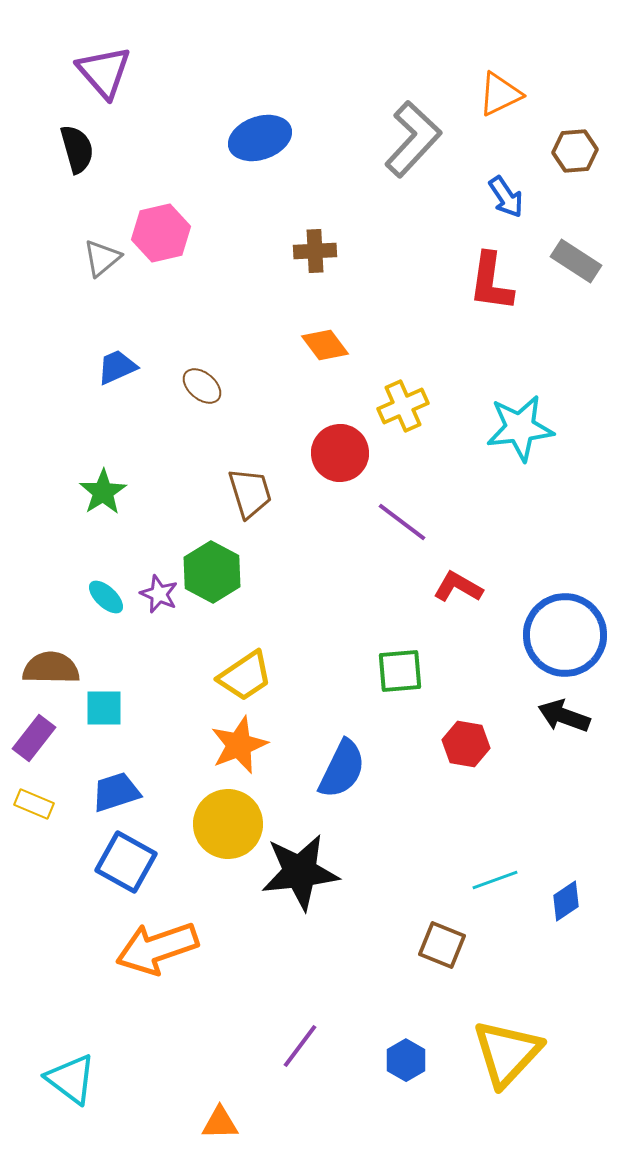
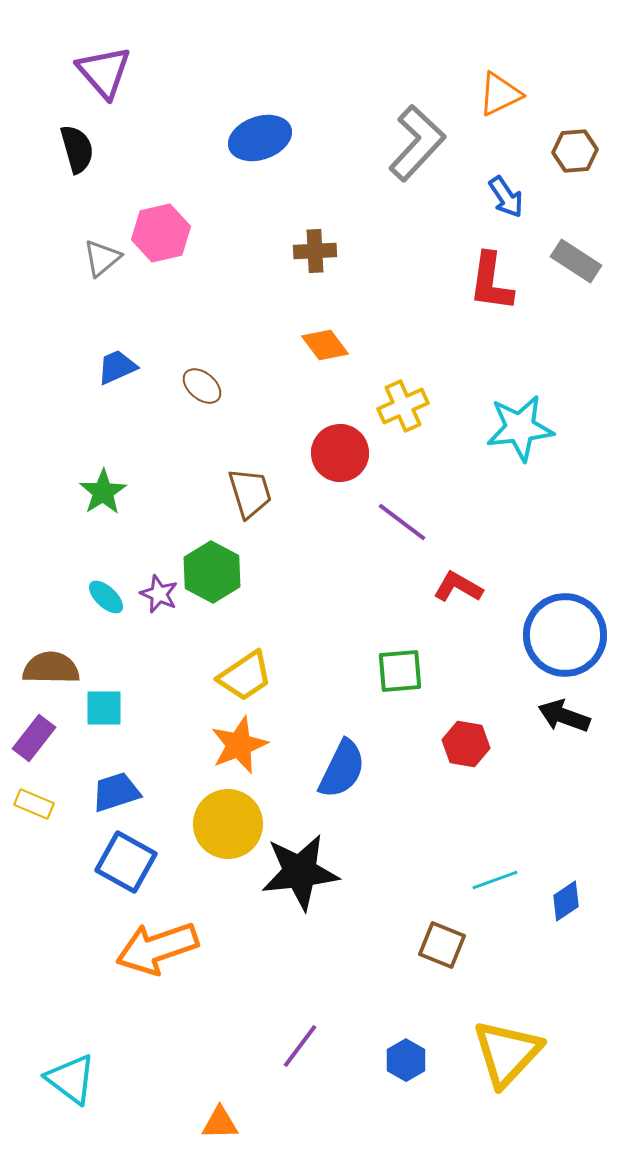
gray L-shape at (413, 139): moved 4 px right, 4 px down
